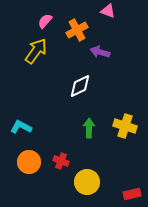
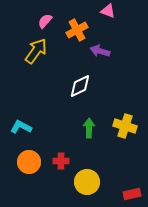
purple arrow: moved 1 px up
red cross: rotated 21 degrees counterclockwise
